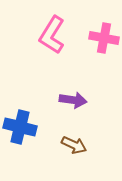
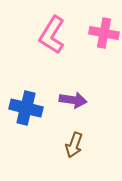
pink cross: moved 5 px up
blue cross: moved 6 px right, 19 px up
brown arrow: rotated 85 degrees clockwise
